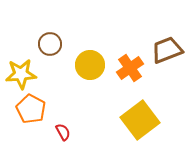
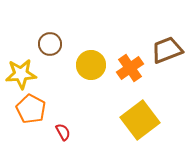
yellow circle: moved 1 px right
